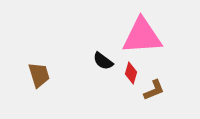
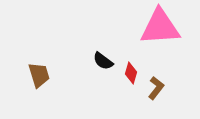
pink triangle: moved 18 px right, 9 px up
brown L-shape: moved 2 px right, 2 px up; rotated 30 degrees counterclockwise
